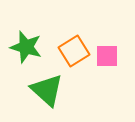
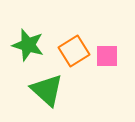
green star: moved 2 px right, 2 px up
